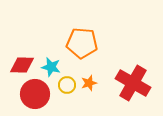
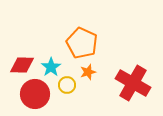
orange pentagon: rotated 20 degrees clockwise
cyan star: rotated 24 degrees clockwise
orange star: moved 1 px left, 11 px up
